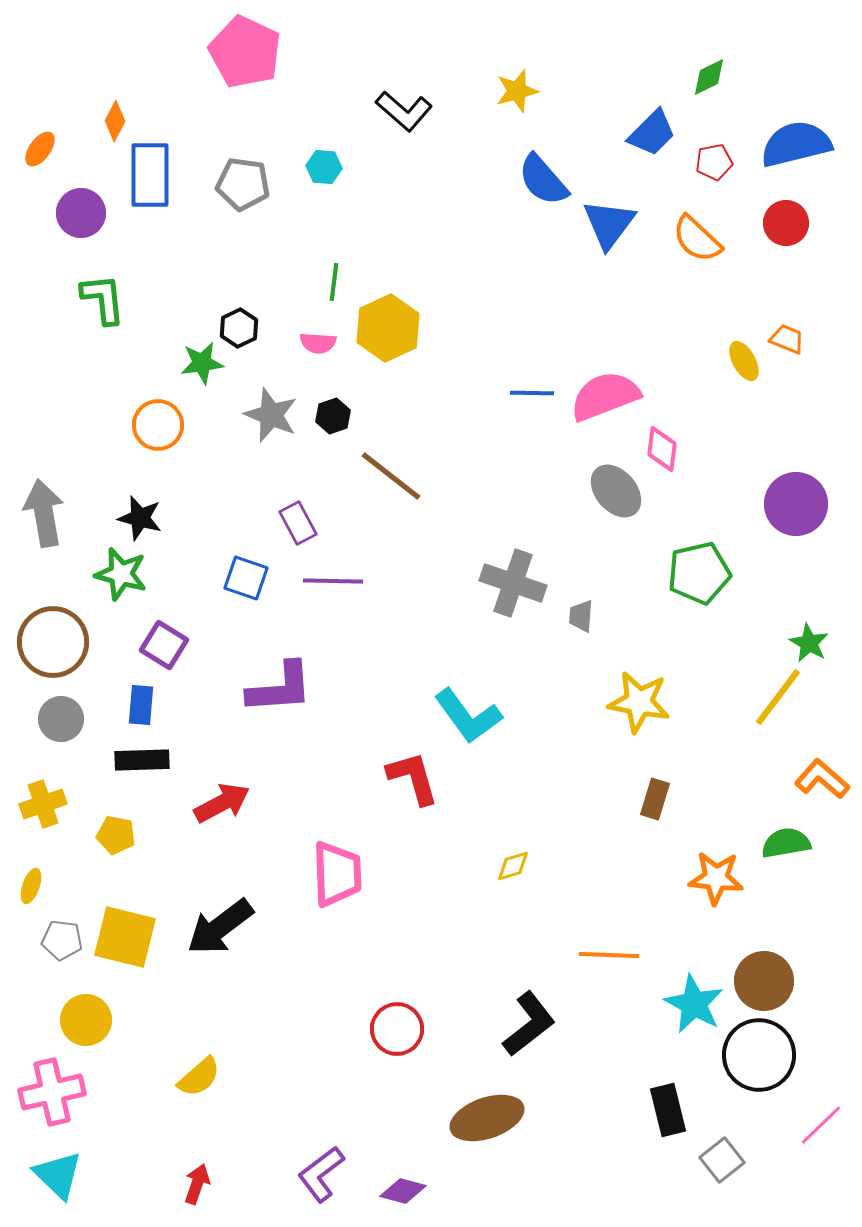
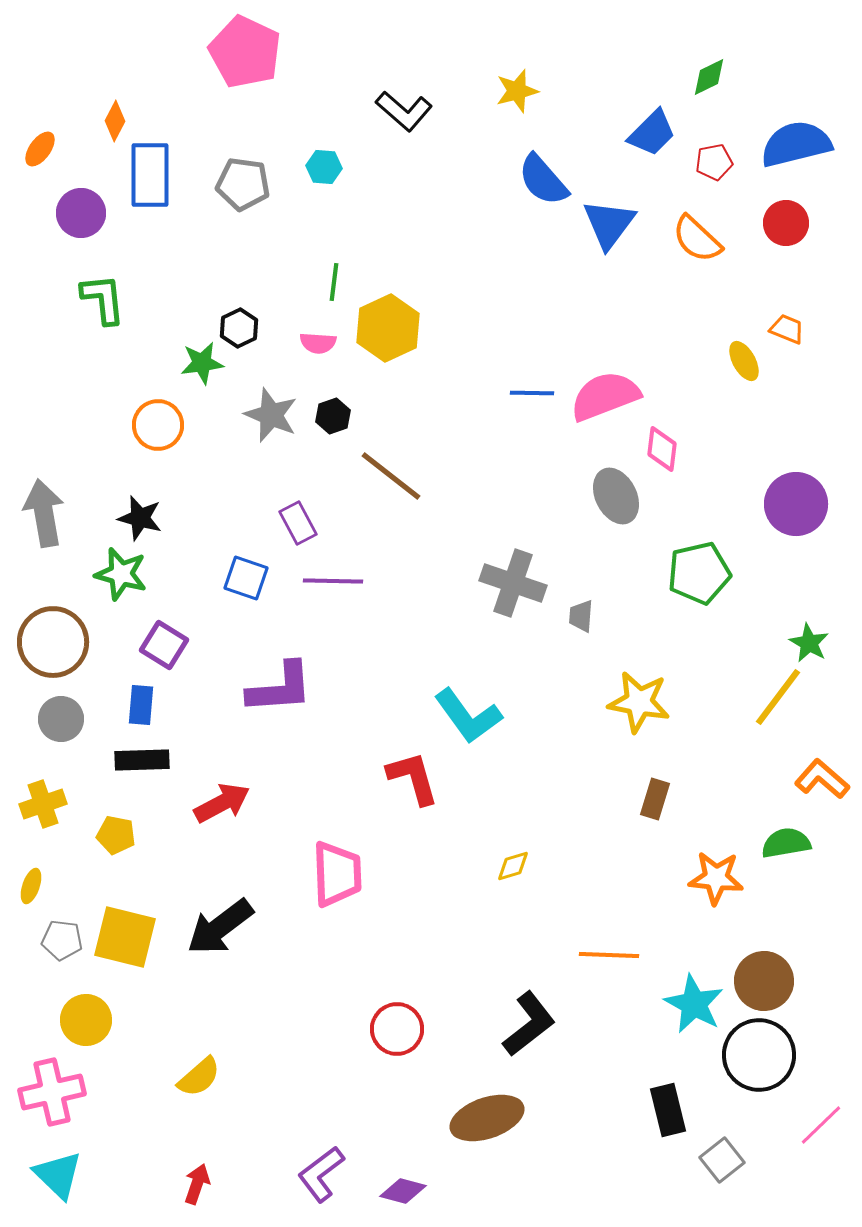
orange trapezoid at (787, 339): moved 10 px up
gray ellipse at (616, 491): moved 5 px down; rotated 14 degrees clockwise
